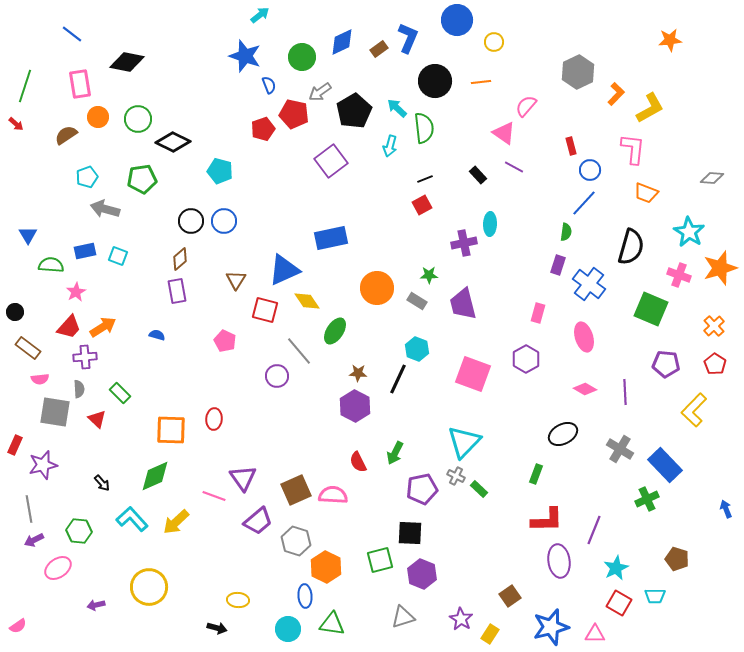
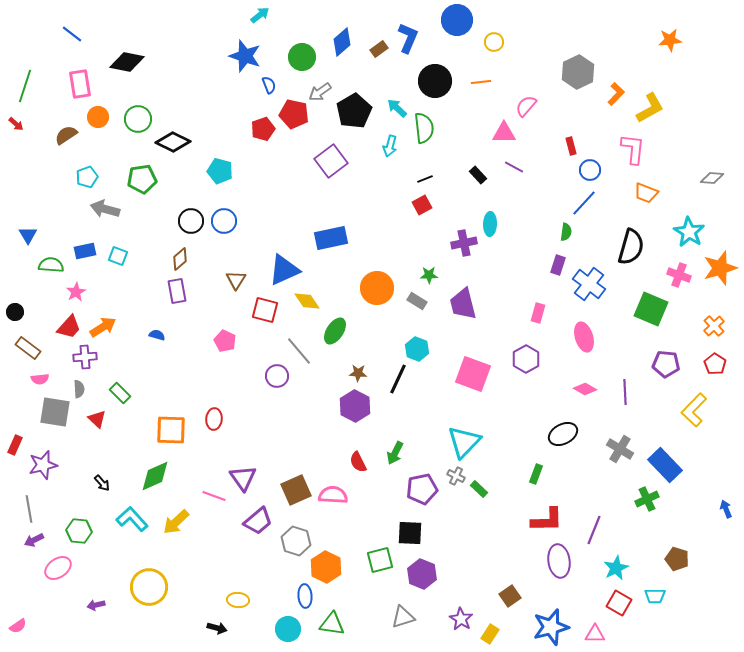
blue diamond at (342, 42): rotated 16 degrees counterclockwise
pink triangle at (504, 133): rotated 35 degrees counterclockwise
